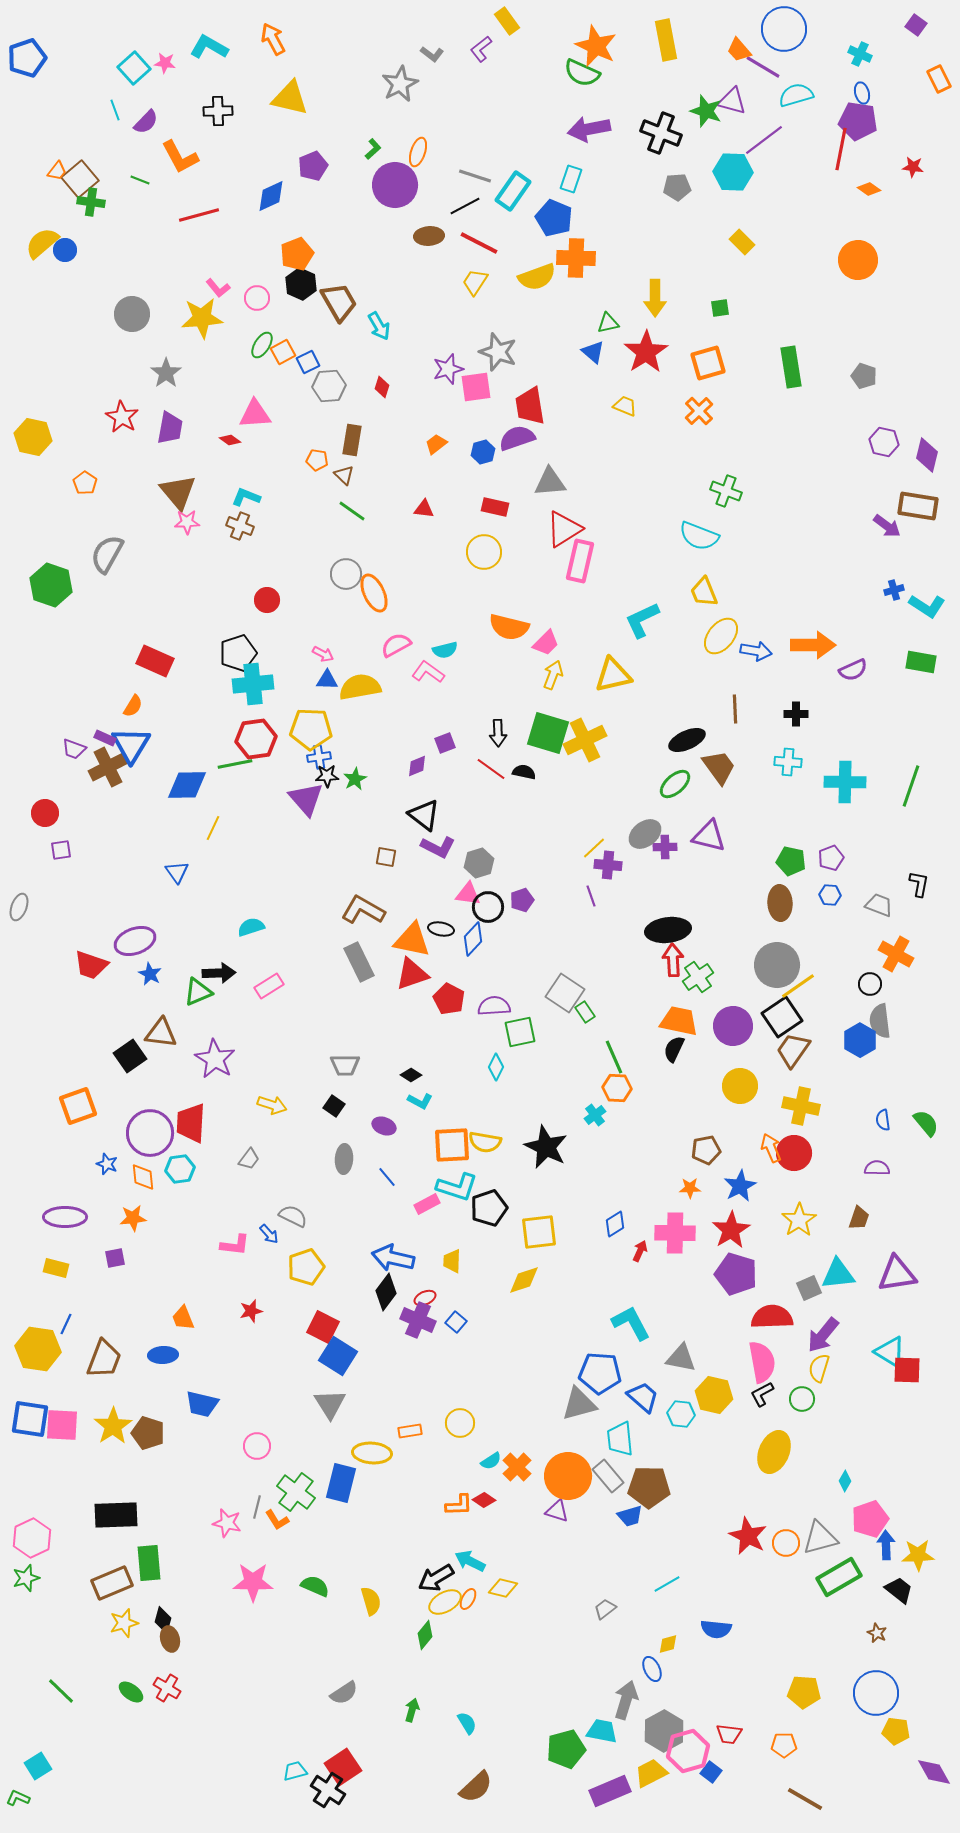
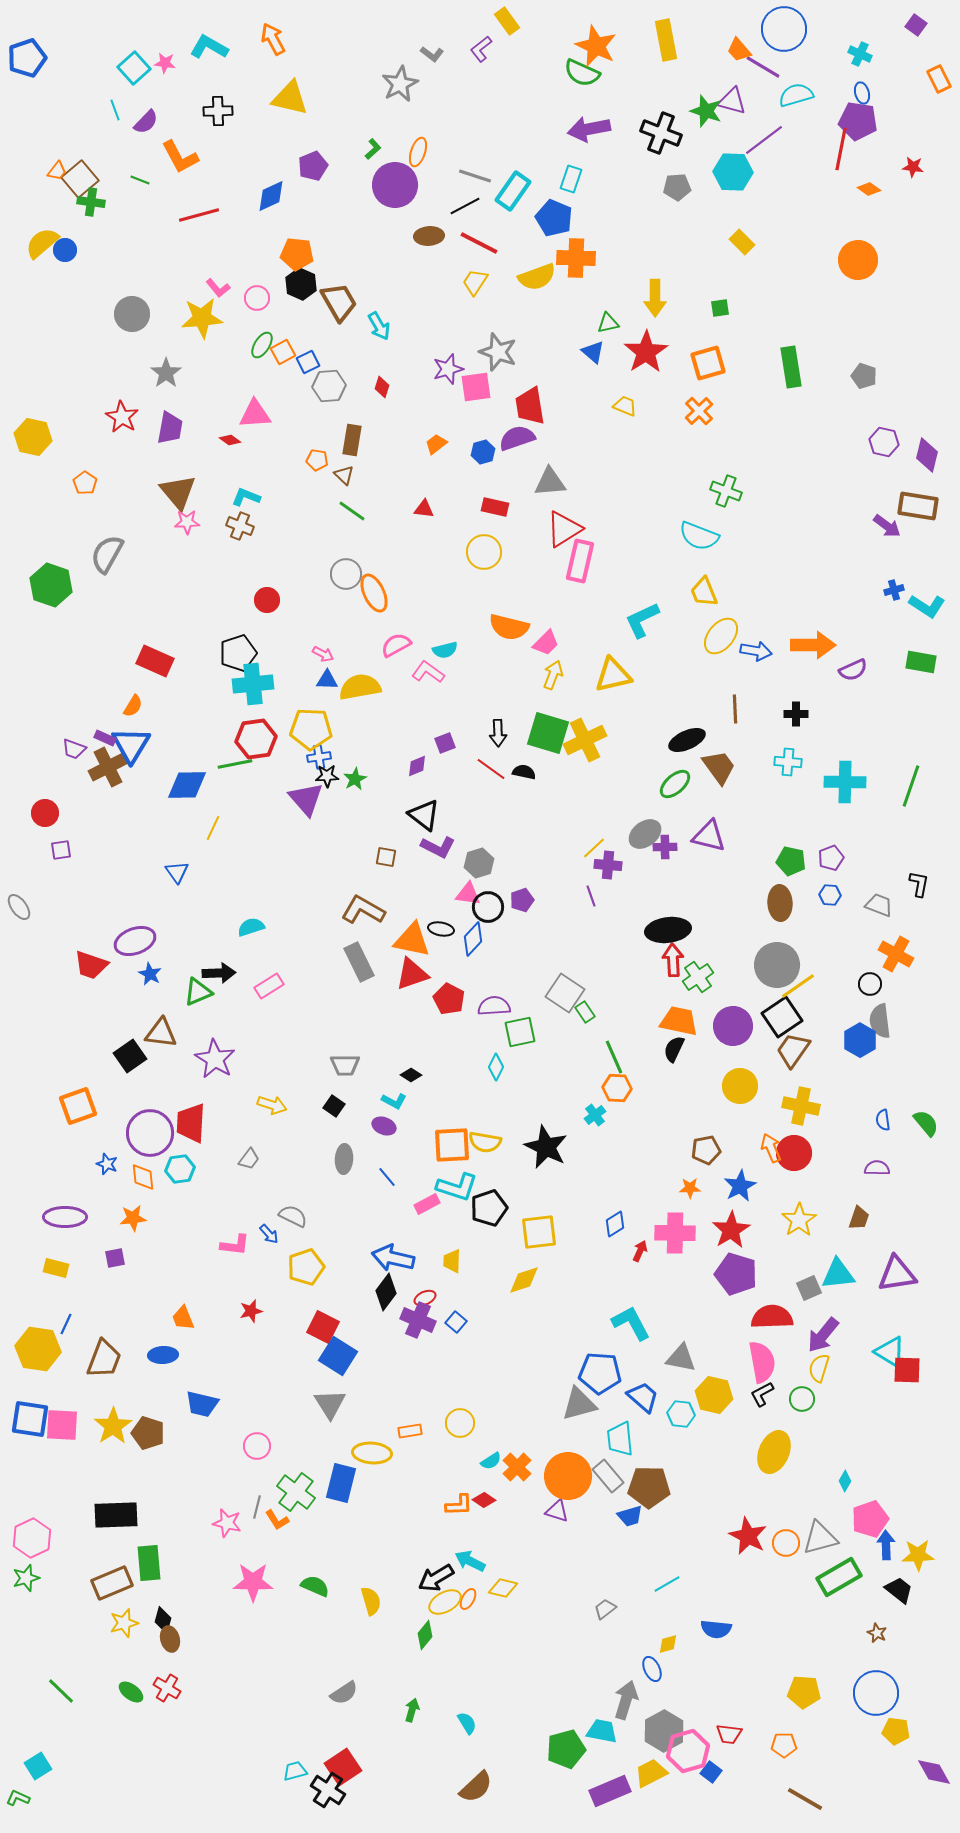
orange pentagon at (297, 254): rotated 28 degrees clockwise
gray ellipse at (19, 907): rotated 56 degrees counterclockwise
cyan L-shape at (420, 1101): moved 26 px left
